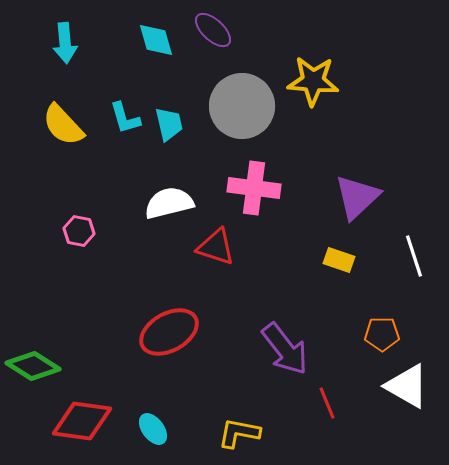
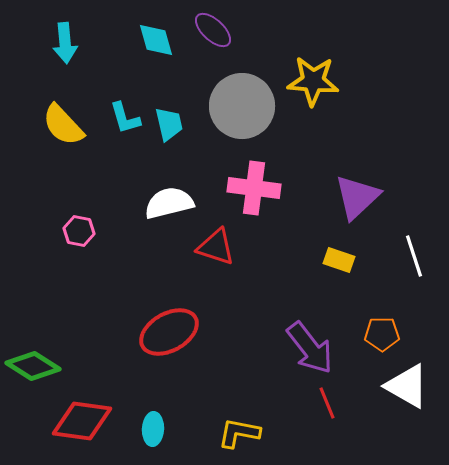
purple arrow: moved 25 px right, 1 px up
cyan ellipse: rotated 40 degrees clockwise
